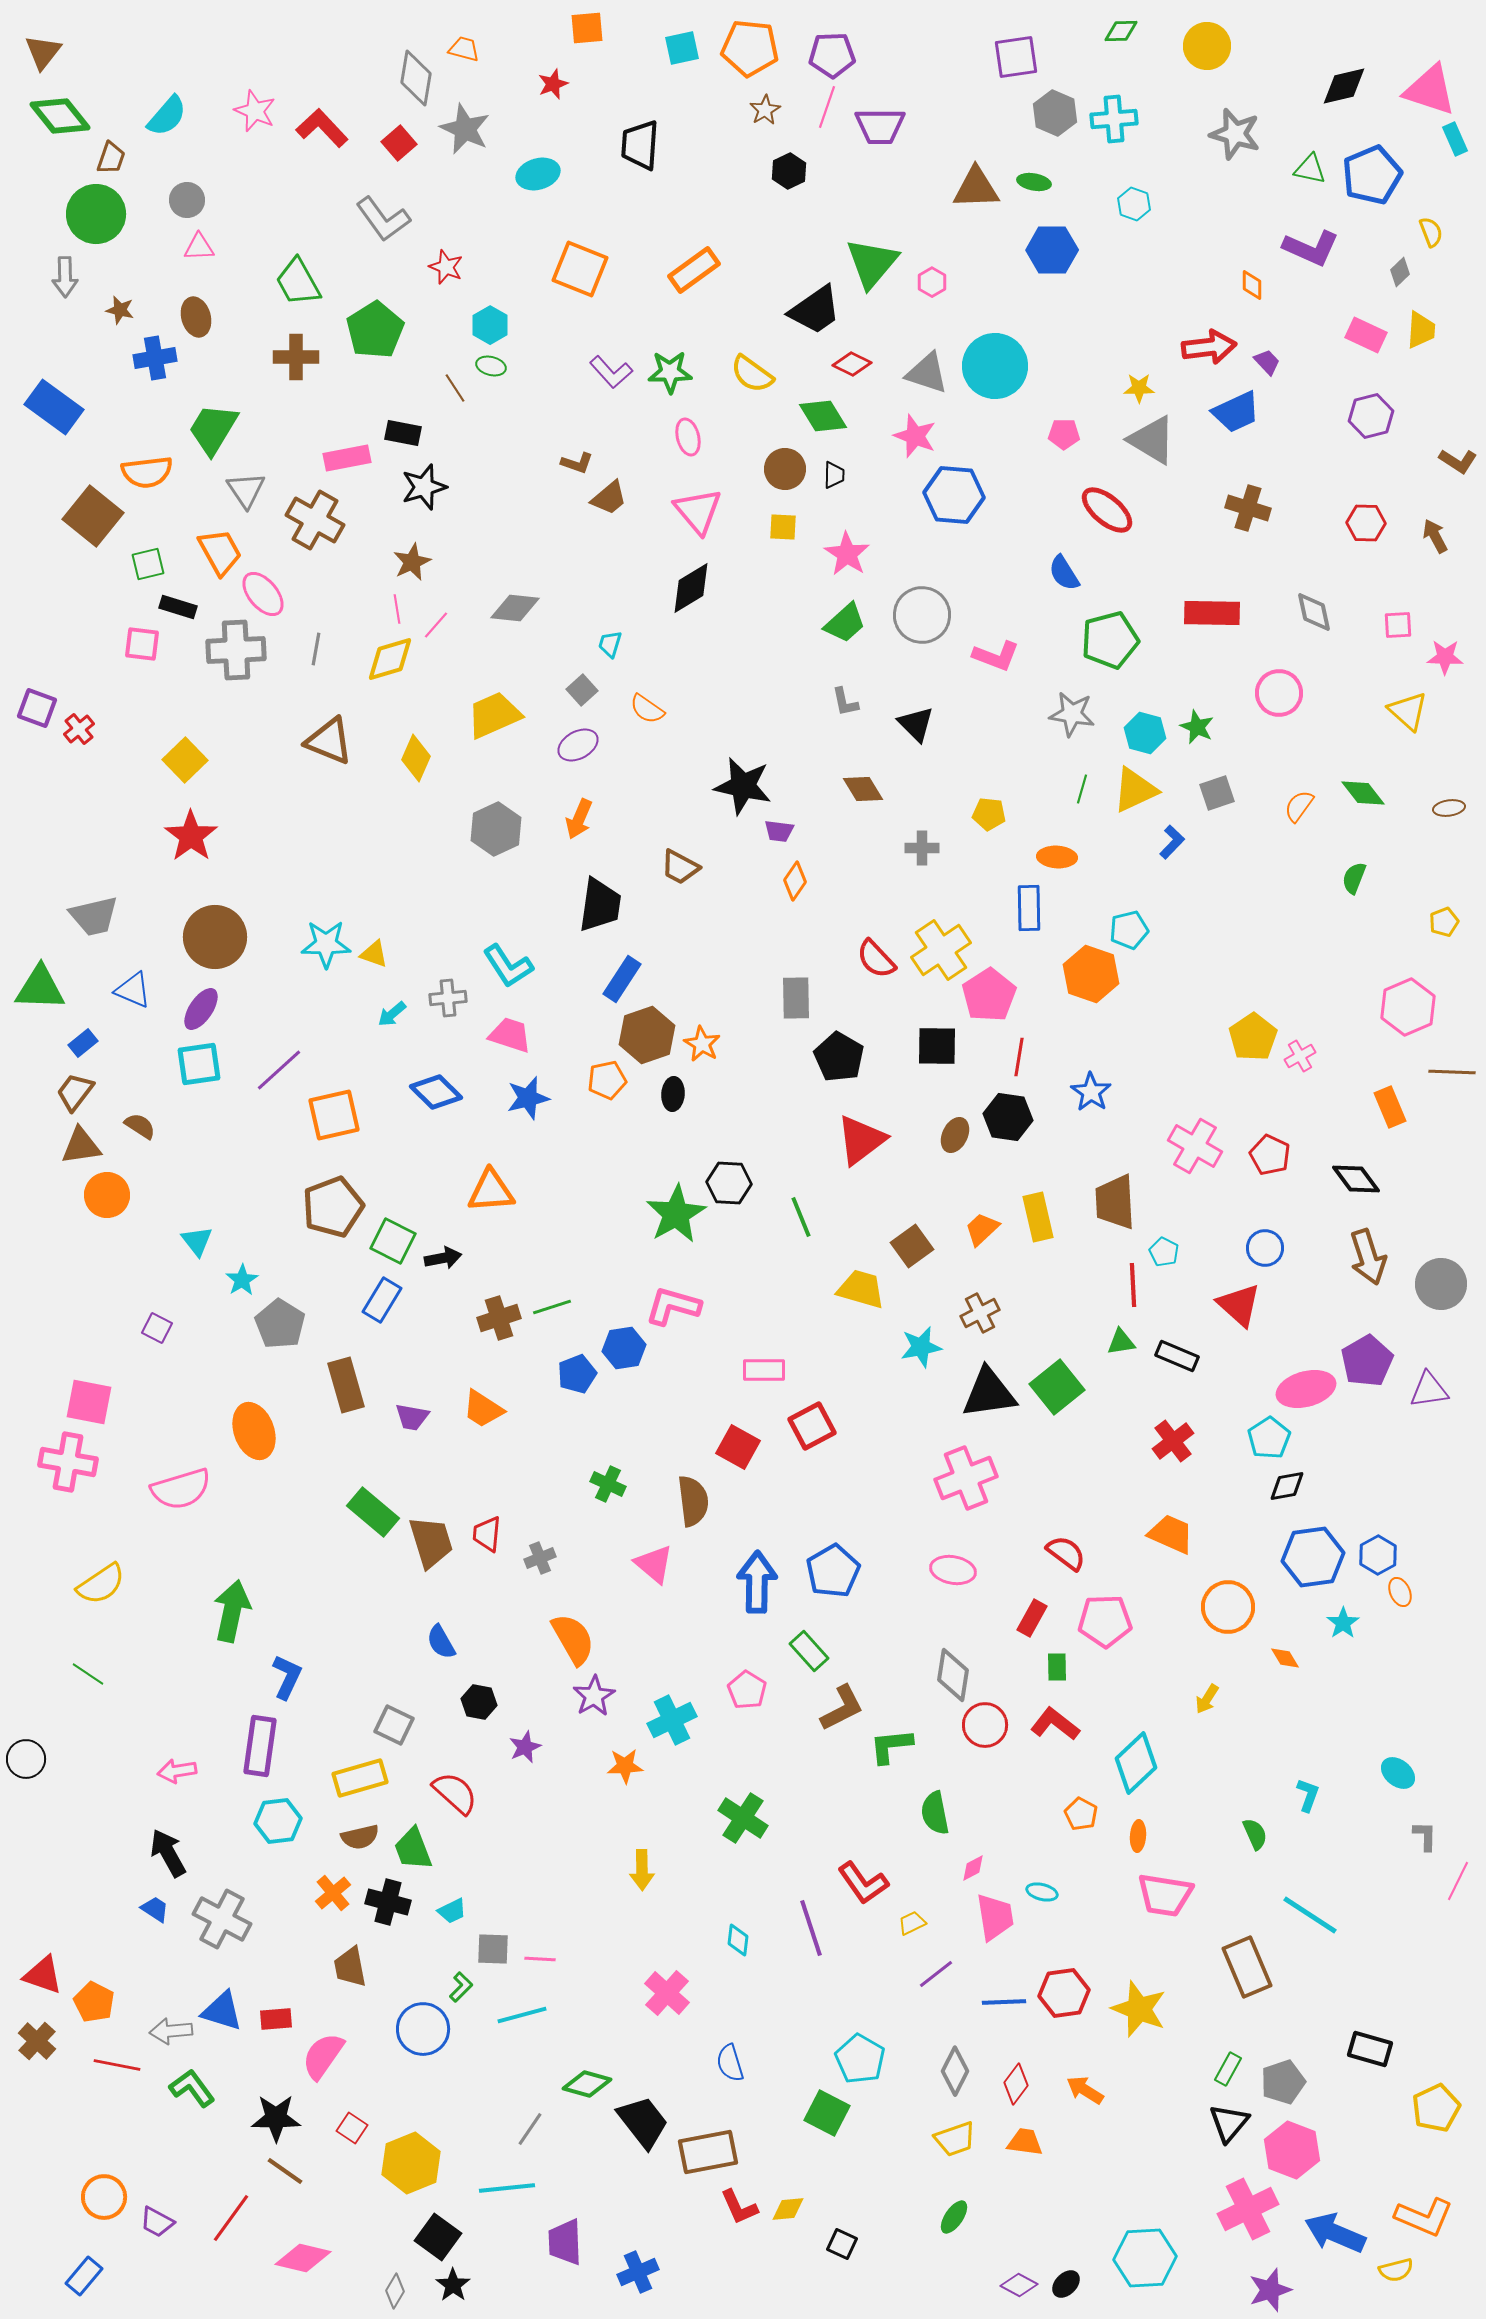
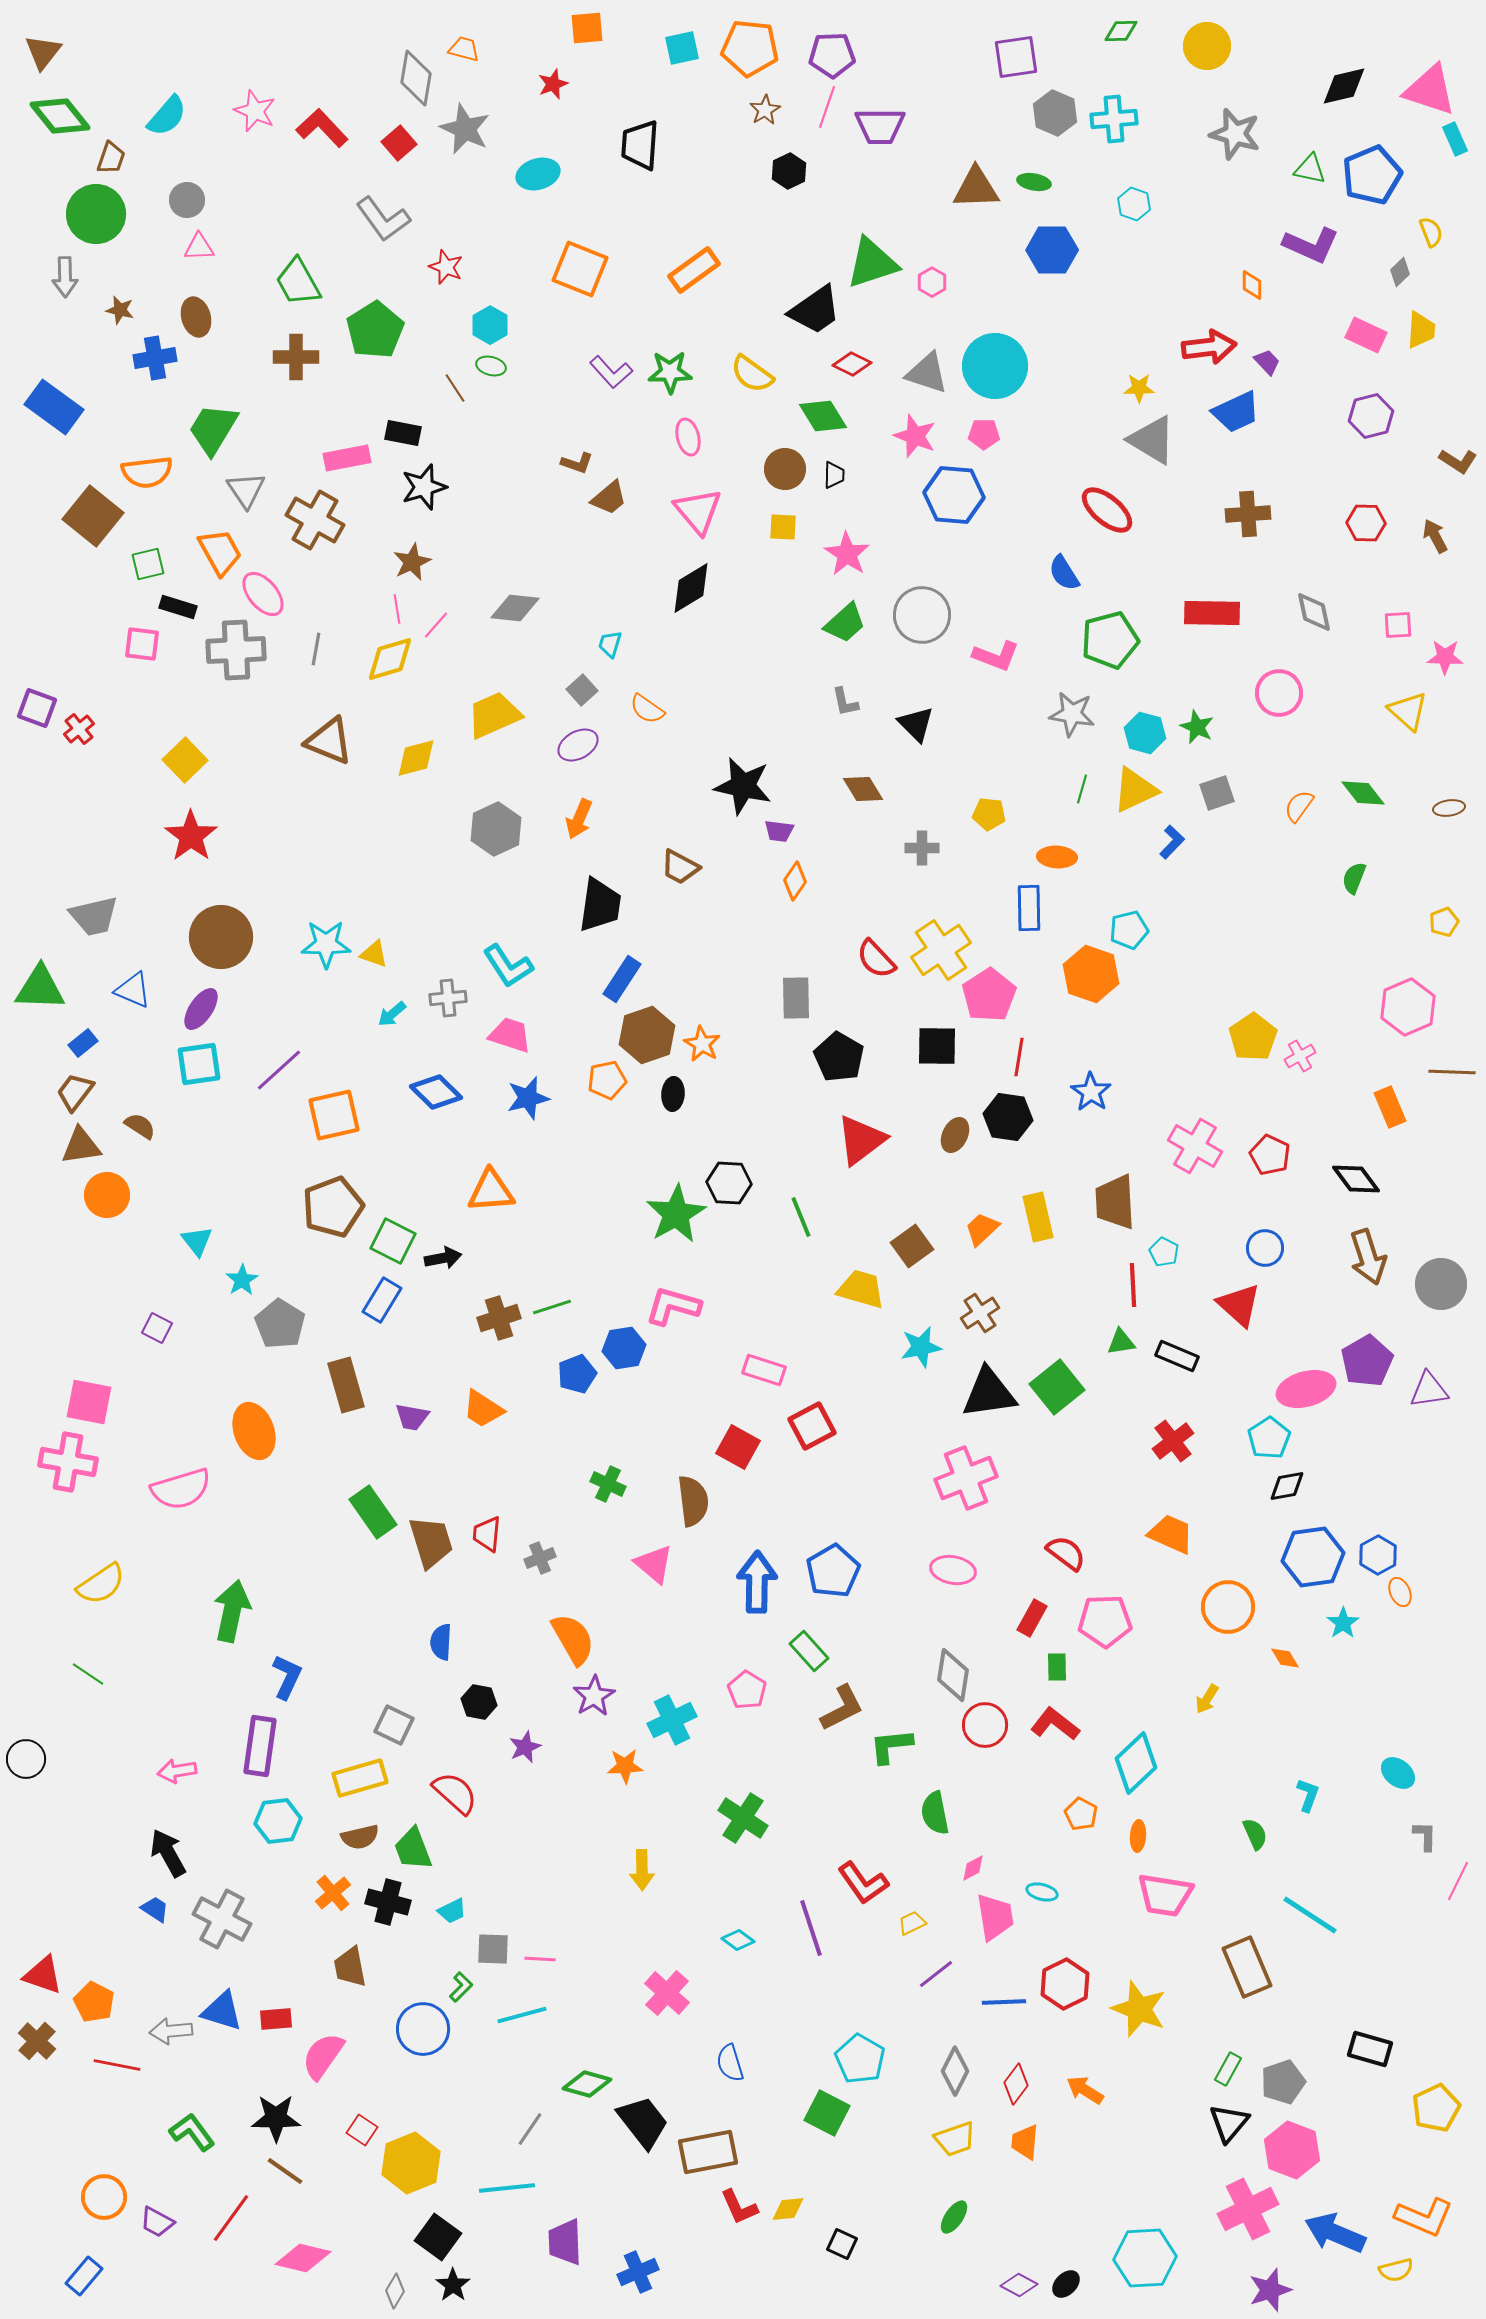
purple L-shape at (1311, 248): moved 3 px up
green triangle at (872, 263): rotated 32 degrees clockwise
pink pentagon at (1064, 434): moved 80 px left
brown cross at (1248, 508): moved 6 px down; rotated 21 degrees counterclockwise
yellow diamond at (416, 758): rotated 51 degrees clockwise
brown circle at (215, 937): moved 6 px right
brown cross at (980, 1313): rotated 6 degrees counterclockwise
pink rectangle at (764, 1370): rotated 18 degrees clockwise
green rectangle at (373, 1512): rotated 15 degrees clockwise
blue semicircle at (441, 1642): rotated 33 degrees clockwise
cyan diamond at (738, 1940): rotated 60 degrees counterclockwise
red hexagon at (1064, 1993): moved 1 px right, 9 px up; rotated 18 degrees counterclockwise
green L-shape at (192, 2088): moved 44 px down
red square at (352, 2128): moved 10 px right, 2 px down
orange trapezoid at (1025, 2142): rotated 93 degrees counterclockwise
